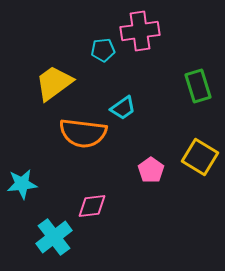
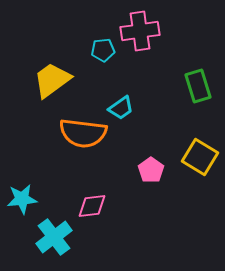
yellow trapezoid: moved 2 px left, 3 px up
cyan trapezoid: moved 2 px left
cyan star: moved 15 px down
